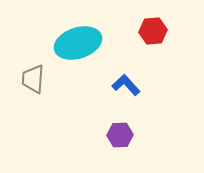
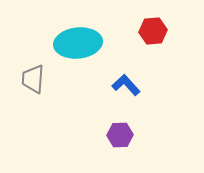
cyan ellipse: rotated 12 degrees clockwise
